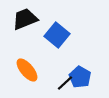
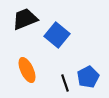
orange ellipse: rotated 15 degrees clockwise
blue pentagon: moved 8 px right; rotated 15 degrees clockwise
black line: rotated 66 degrees counterclockwise
